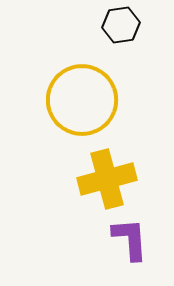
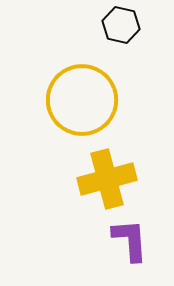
black hexagon: rotated 21 degrees clockwise
purple L-shape: moved 1 px down
